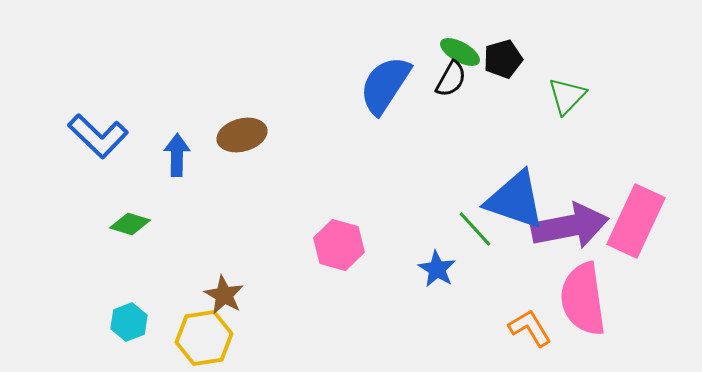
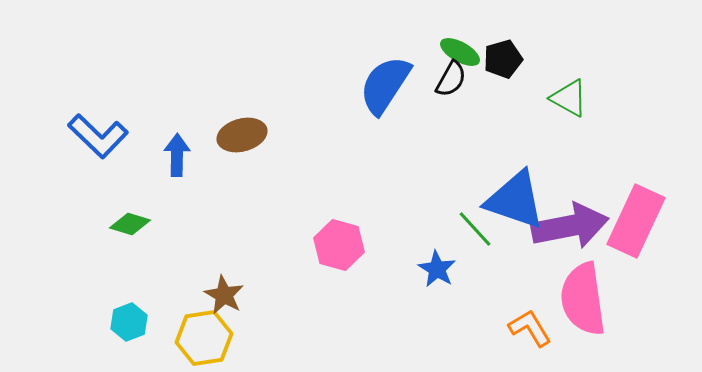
green triangle: moved 2 px right, 2 px down; rotated 45 degrees counterclockwise
